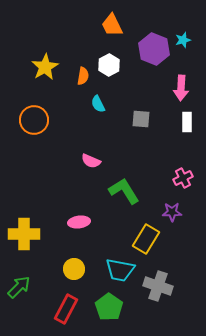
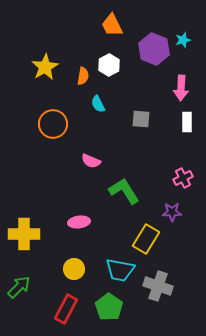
orange circle: moved 19 px right, 4 px down
